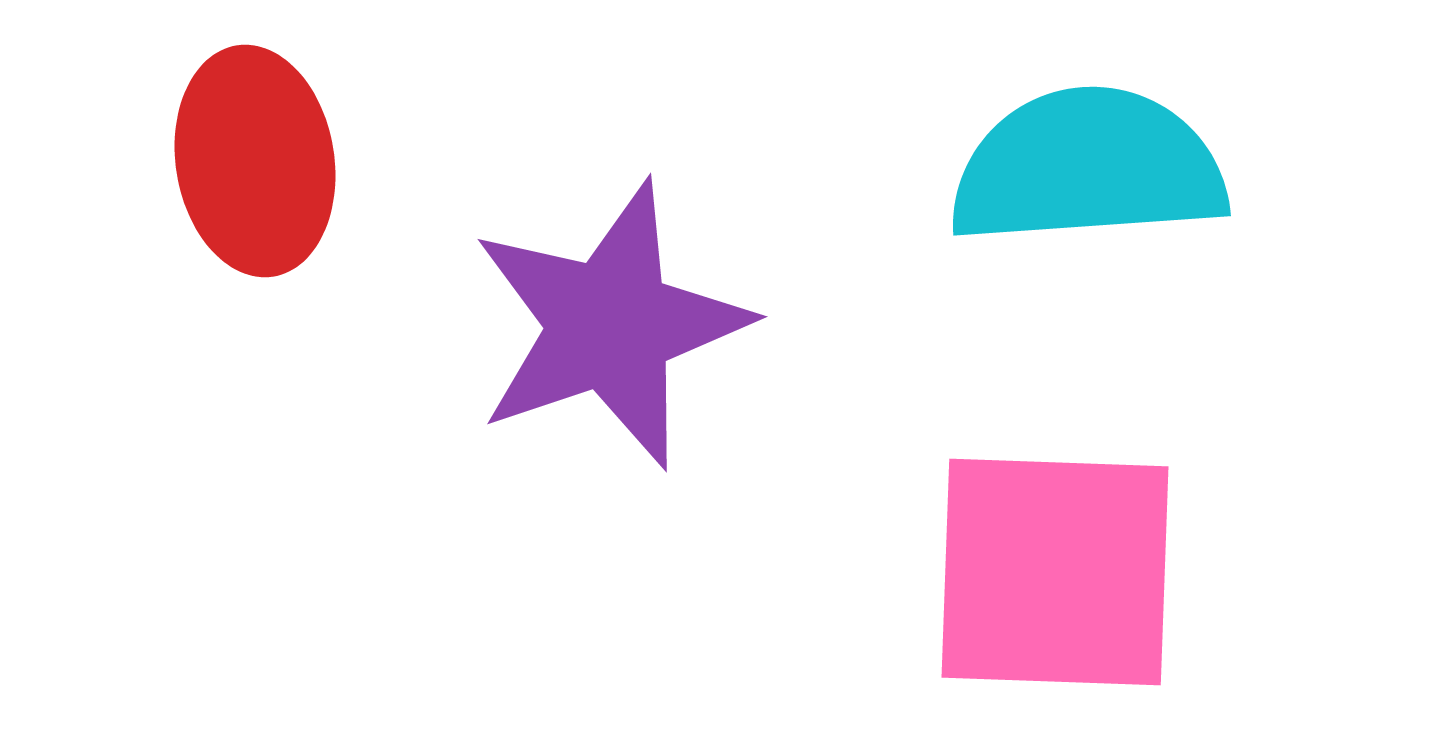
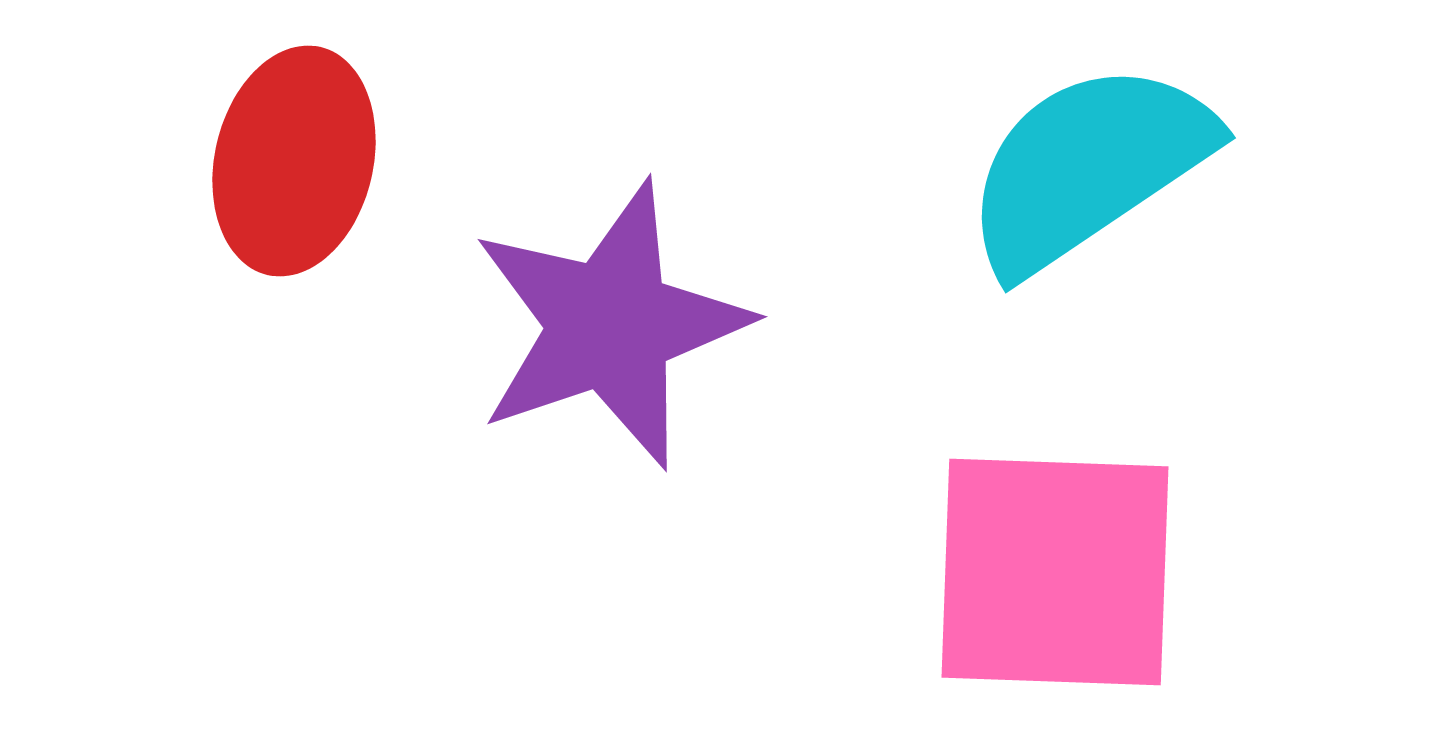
red ellipse: moved 39 px right; rotated 22 degrees clockwise
cyan semicircle: rotated 30 degrees counterclockwise
